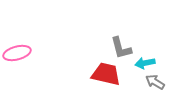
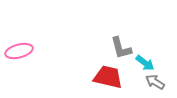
pink ellipse: moved 2 px right, 2 px up
cyan arrow: rotated 132 degrees counterclockwise
red trapezoid: moved 2 px right, 3 px down
